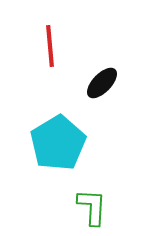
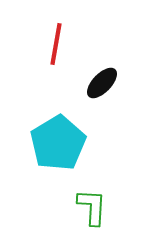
red line: moved 6 px right, 2 px up; rotated 15 degrees clockwise
